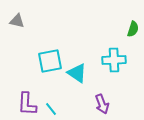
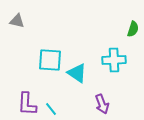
cyan square: moved 1 px up; rotated 15 degrees clockwise
